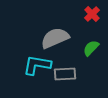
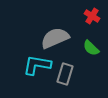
red cross: moved 2 px down; rotated 14 degrees counterclockwise
green semicircle: rotated 90 degrees counterclockwise
gray rectangle: rotated 70 degrees counterclockwise
